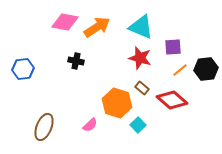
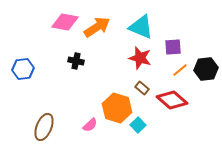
orange hexagon: moved 5 px down
